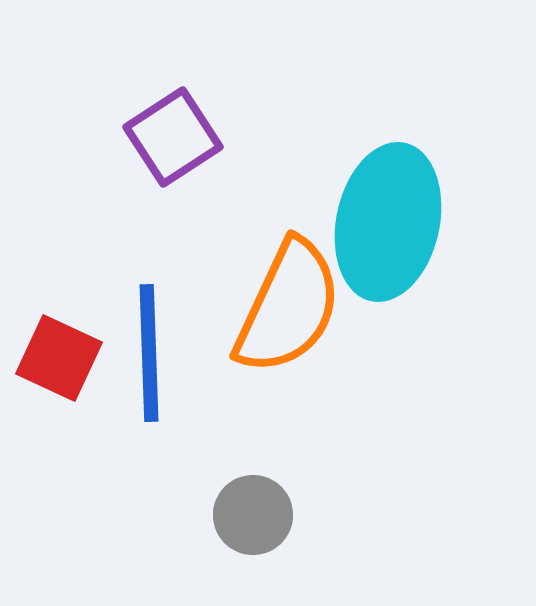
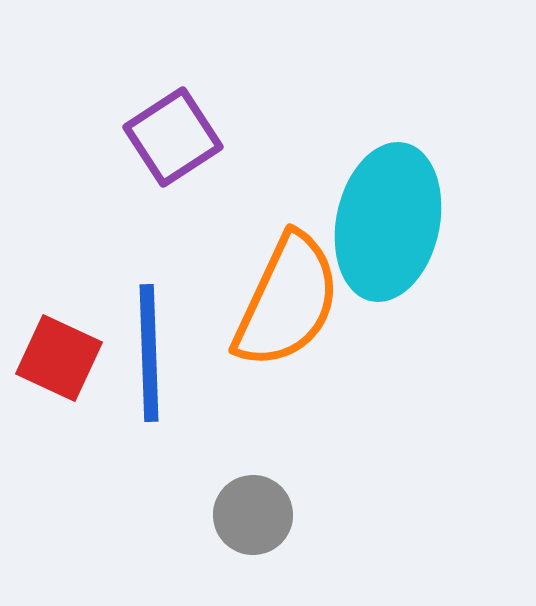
orange semicircle: moved 1 px left, 6 px up
